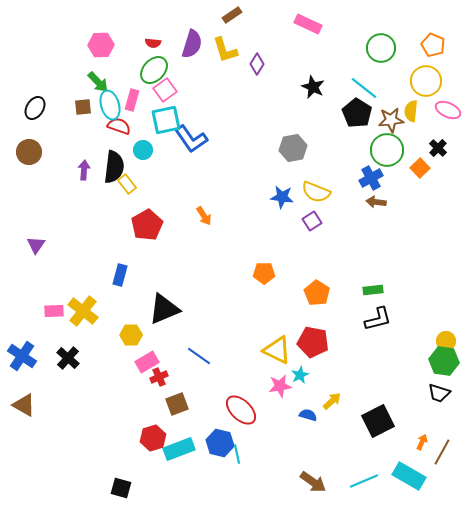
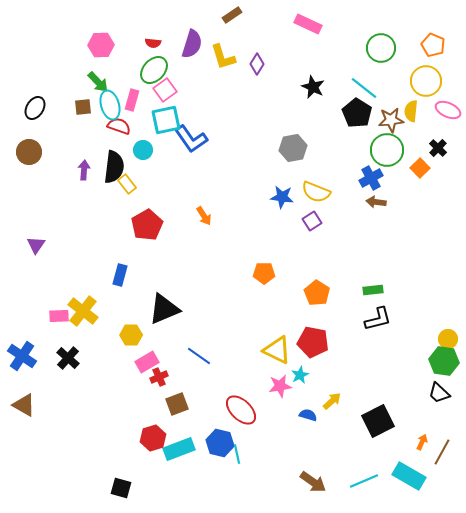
yellow L-shape at (225, 50): moved 2 px left, 7 px down
pink rectangle at (54, 311): moved 5 px right, 5 px down
yellow circle at (446, 341): moved 2 px right, 2 px up
black trapezoid at (439, 393): rotated 25 degrees clockwise
